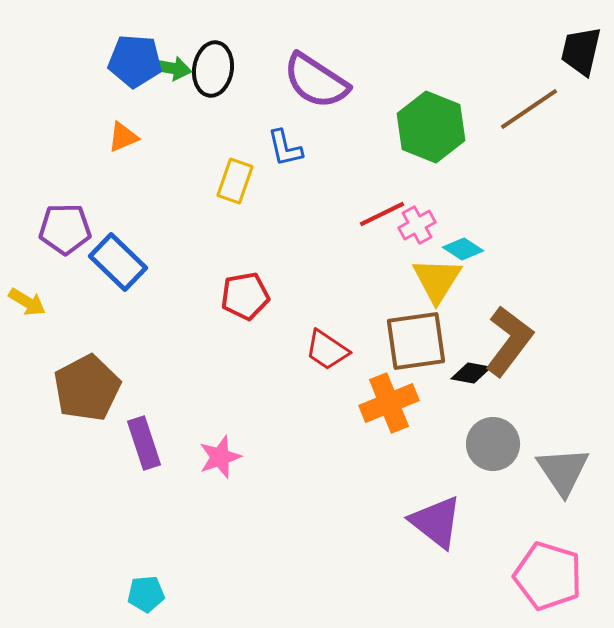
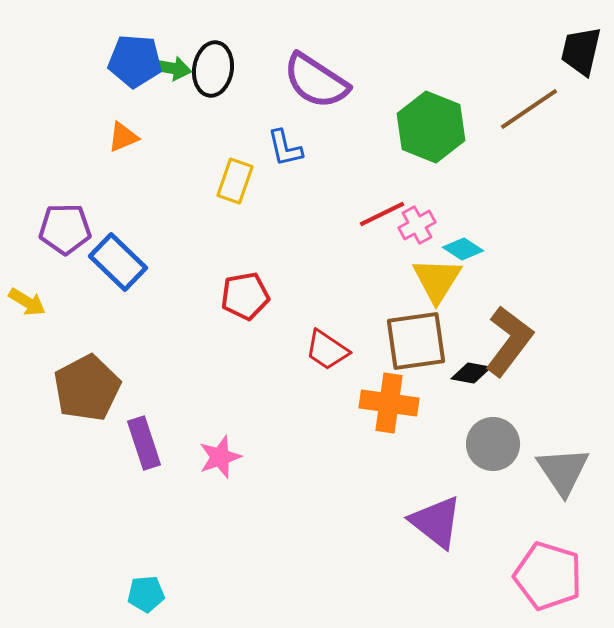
orange cross: rotated 30 degrees clockwise
